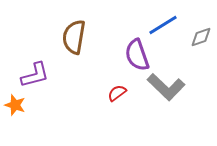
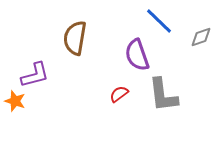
blue line: moved 4 px left, 4 px up; rotated 76 degrees clockwise
brown semicircle: moved 1 px right, 1 px down
gray L-shape: moved 3 px left, 8 px down; rotated 39 degrees clockwise
red semicircle: moved 2 px right, 1 px down
orange star: moved 4 px up
